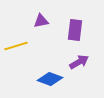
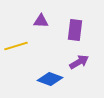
purple triangle: rotated 14 degrees clockwise
